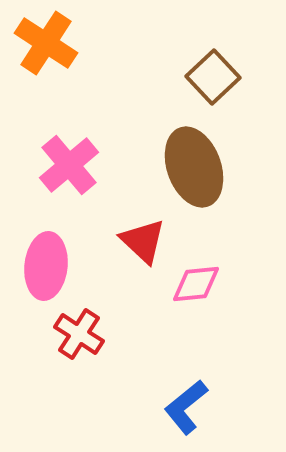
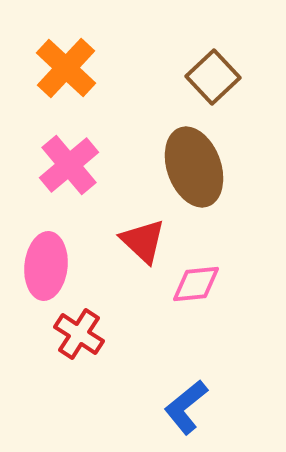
orange cross: moved 20 px right, 25 px down; rotated 10 degrees clockwise
